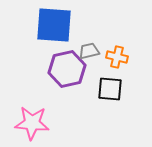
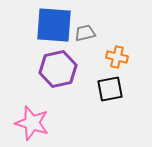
gray trapezoid: moved 4 px left, 18 px up
purple hexagon: moved 9 px left
black square: rotated 16 degrees counterclockwise
pink star: rotated 12 degrees clockwise
